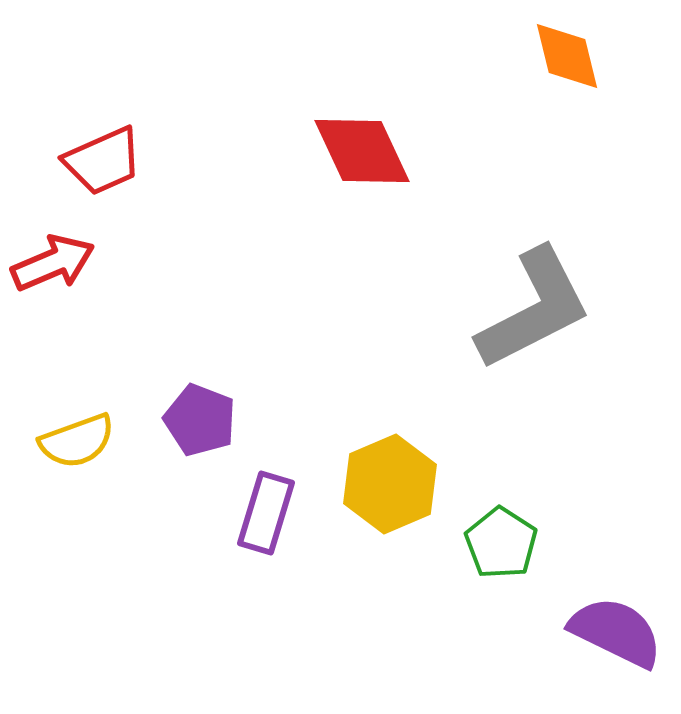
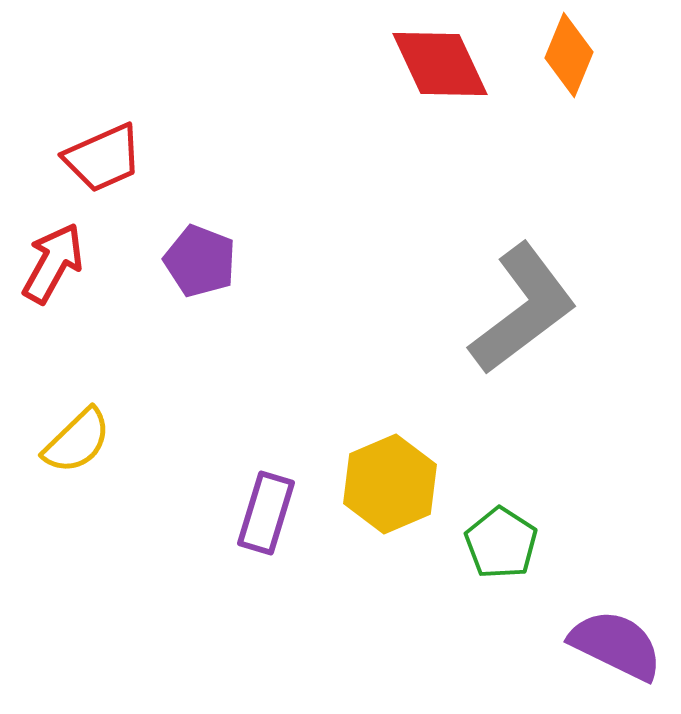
orange diamond: moved 2 px right, 1 px up; rotated 36 degrees clockwise
red diamond: moved 78 px right, 87 px up
red trapezoid: moved 3 px up
red arrow: rotated 38 degrees counterclockwise
gray L-shape: moved 11 px left; rotated 10 degrees counterclockwise
purple pentagon: moved 159 px up
yellow semicircle: rotated 24 degrees counterclockwise
purple semicircle: moved 13 px down
